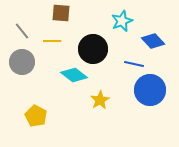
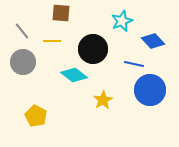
gray circle: moved 1 px right
yellow star: moved 3 px right
